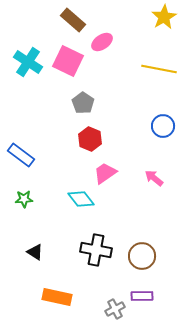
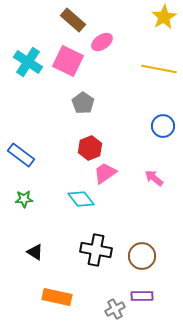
red hexagon: moved 9 px down; rotated 15 degrees clockwise
